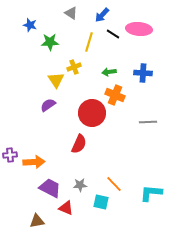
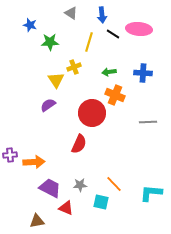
blue arrow: rotated 49 degrees counterclockwise
